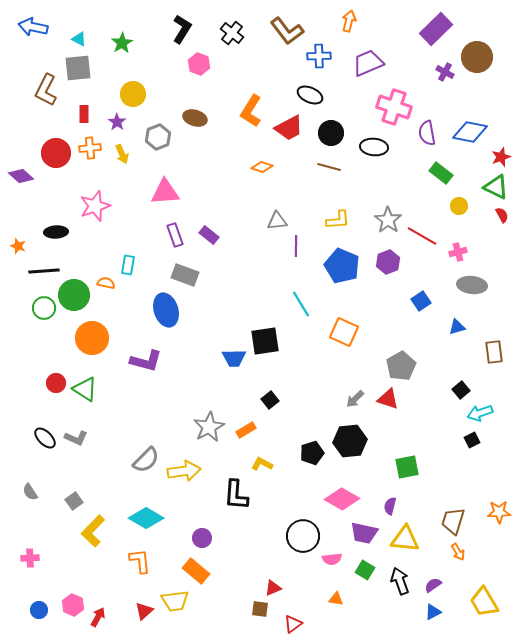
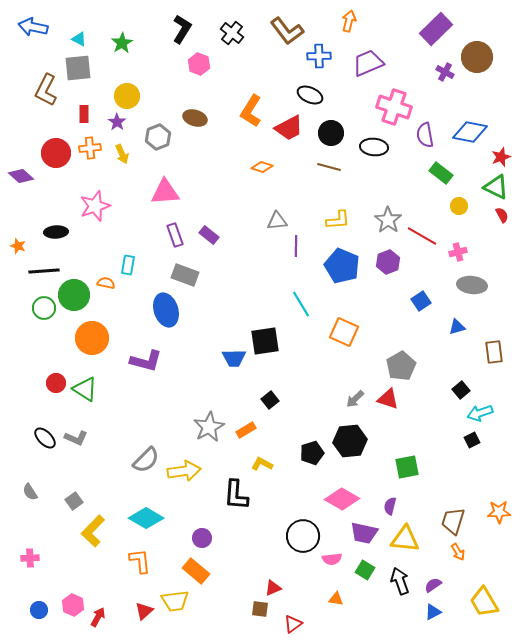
yellow circle at (133, 94): moved 6 px left, 2 px down
purple semicircle at (427, 133): moved 2 px left, 2 px down
